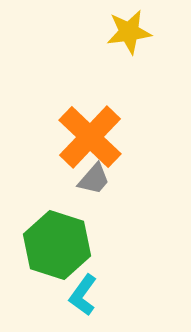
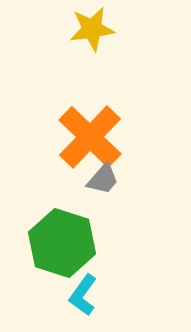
yellow star: moved 37 px left, 3 px up
gray trapezoid: moved 9 px right
green hexagon: moved 5 px right, 2 px up
